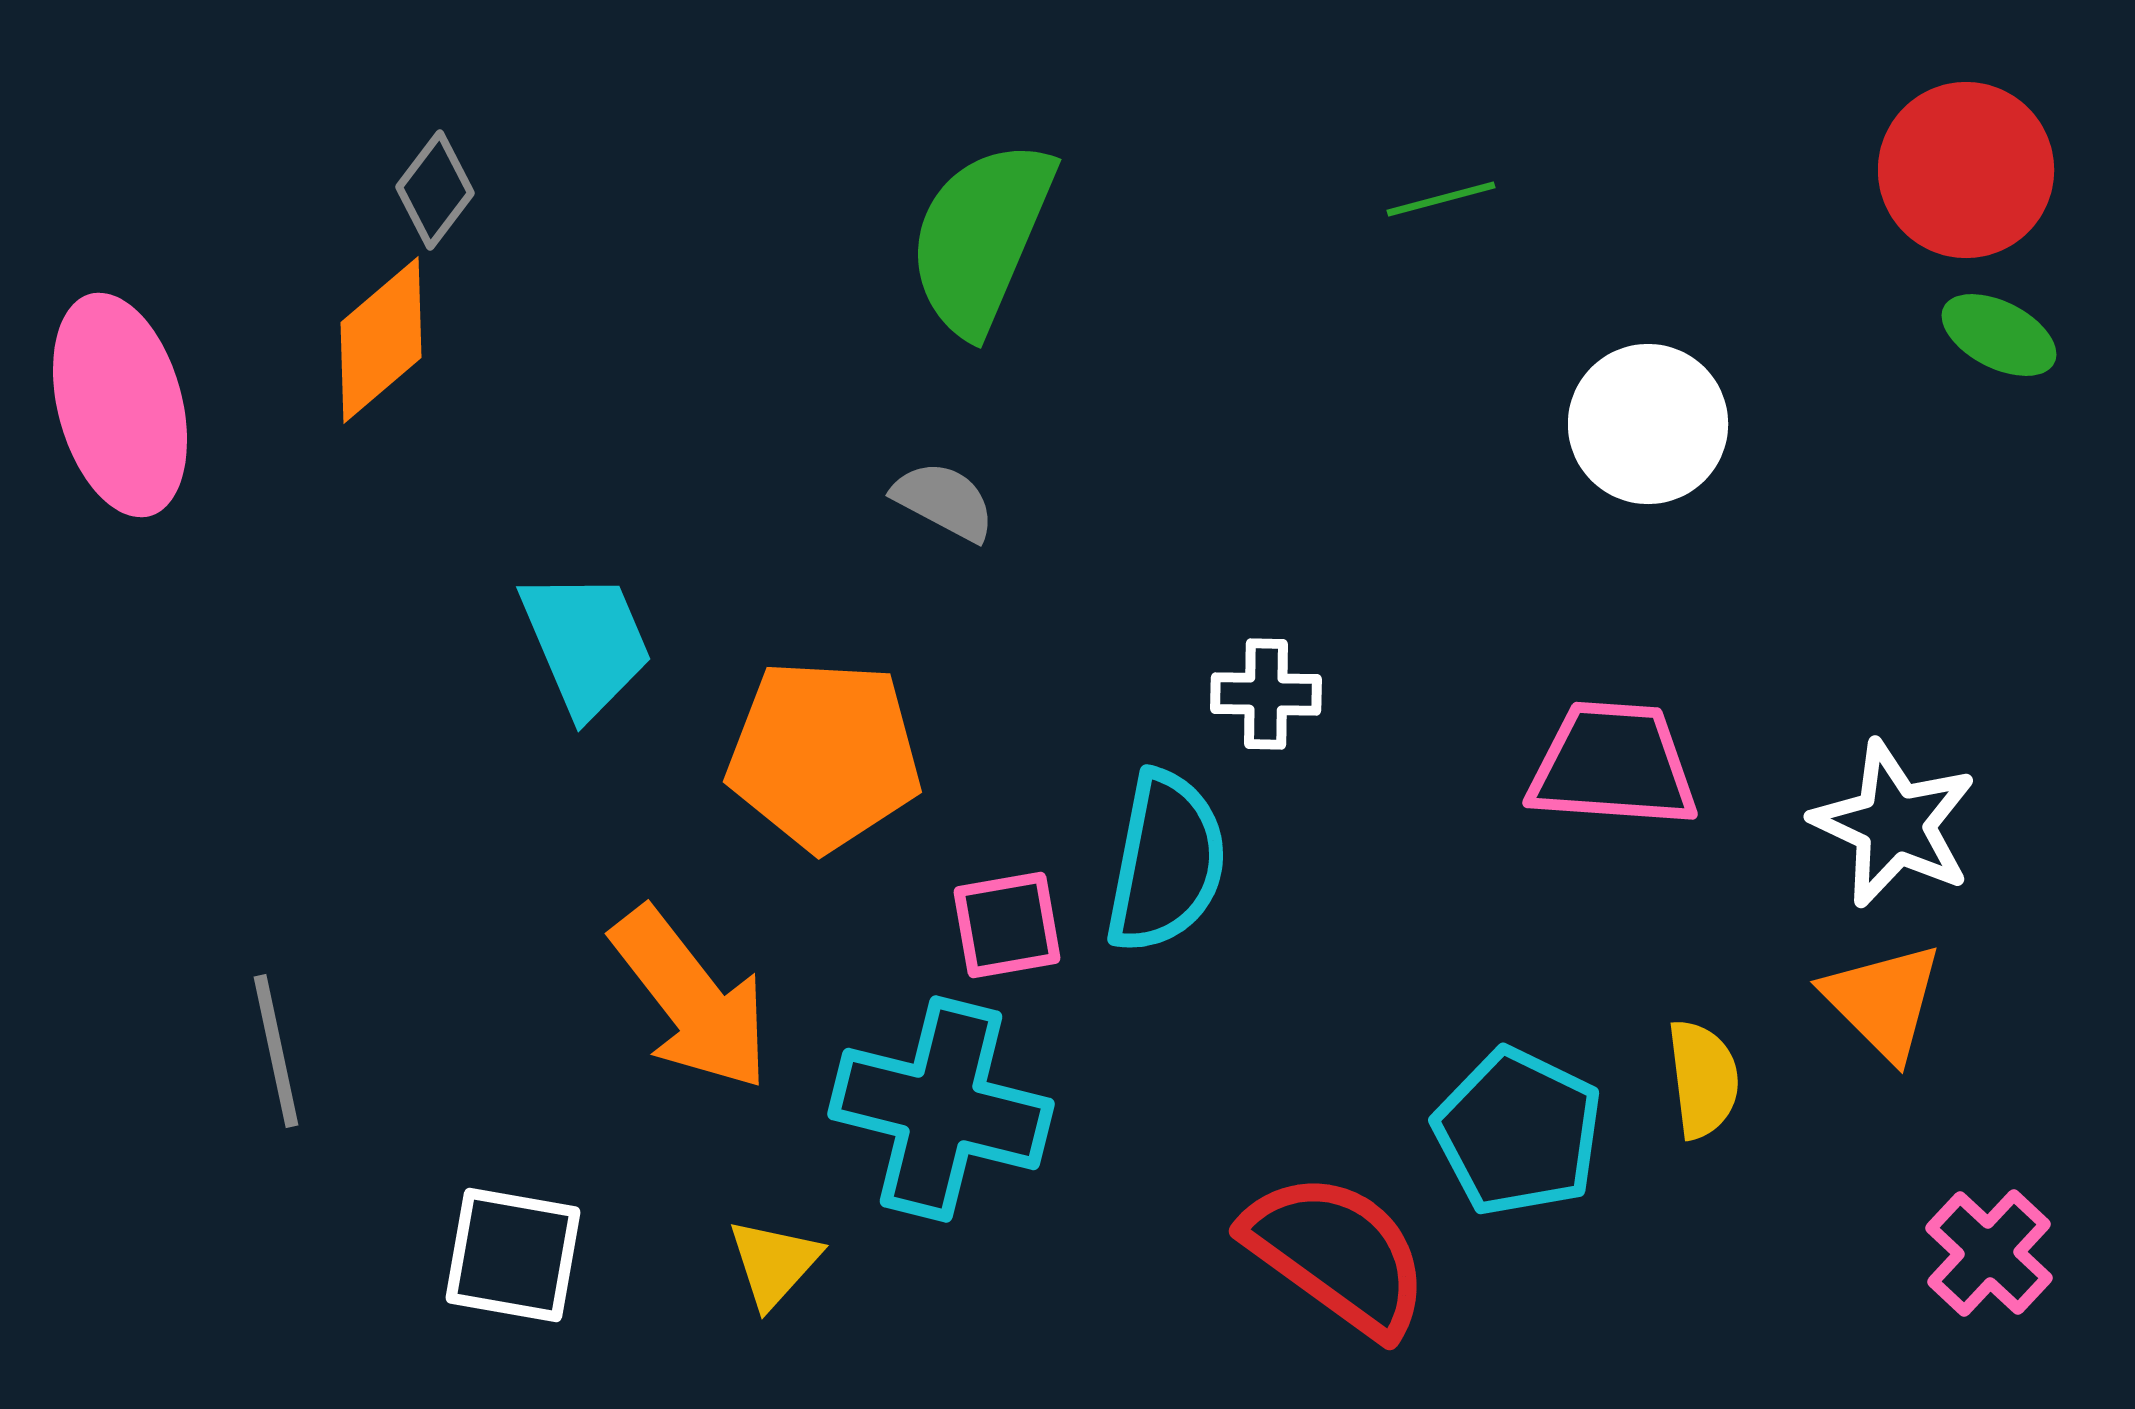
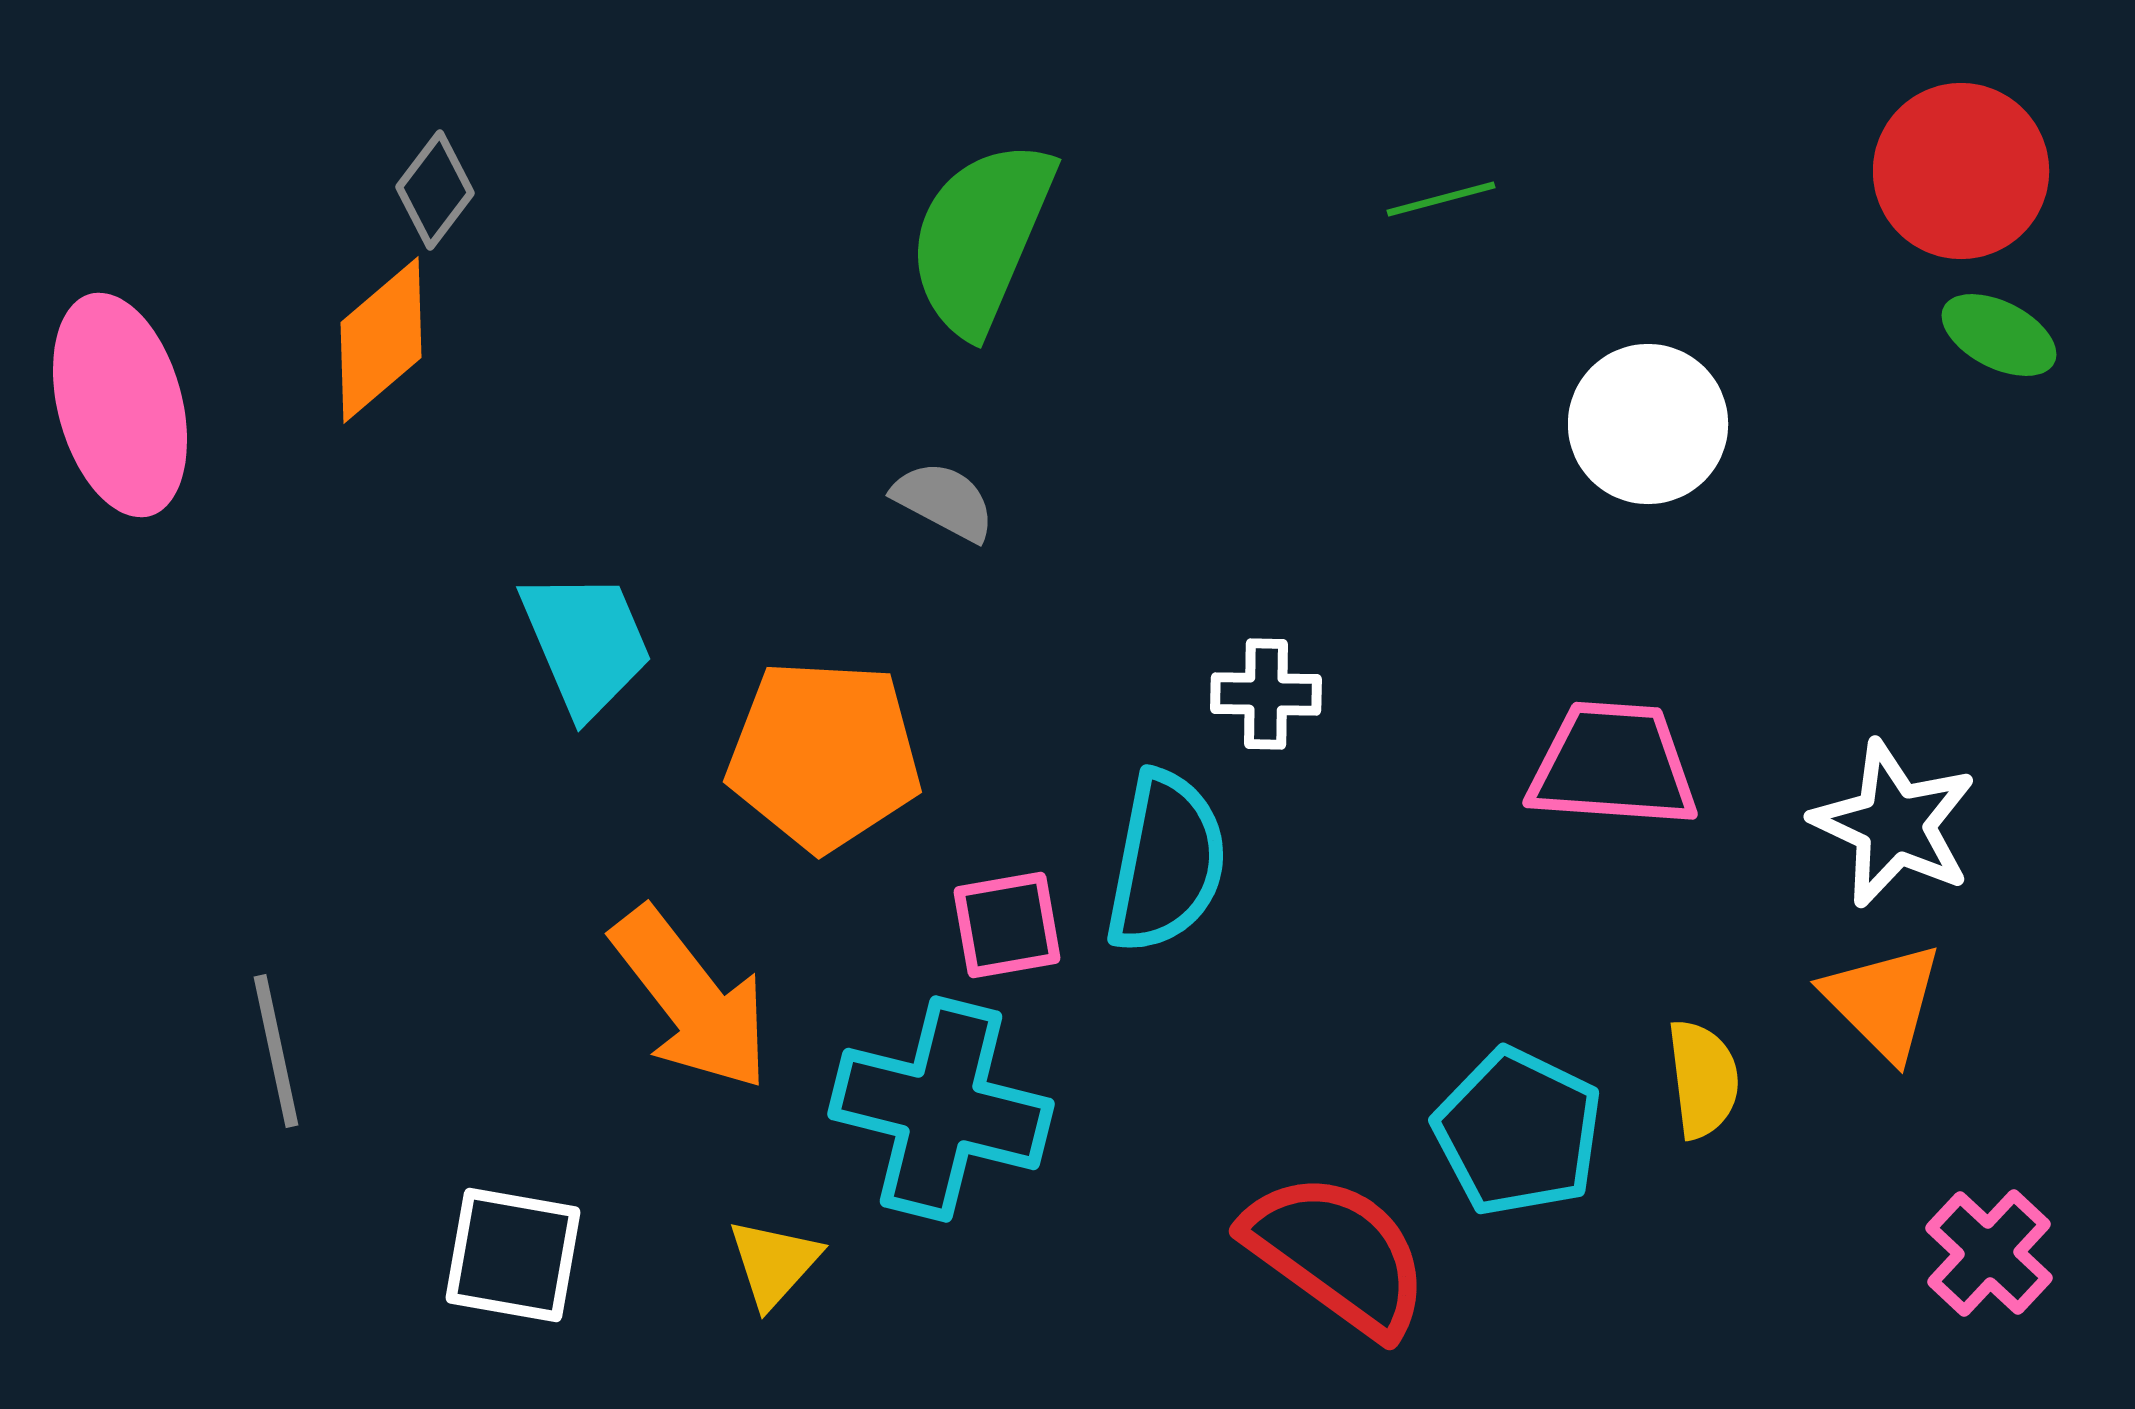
red circle: moved 5 px left, 1 px down
